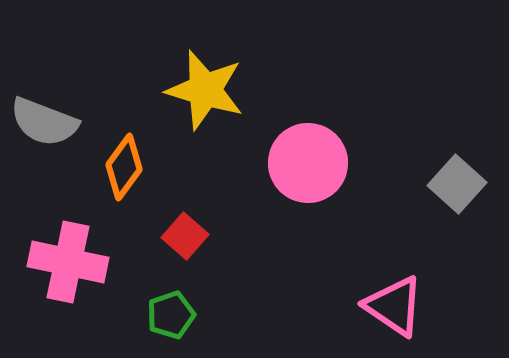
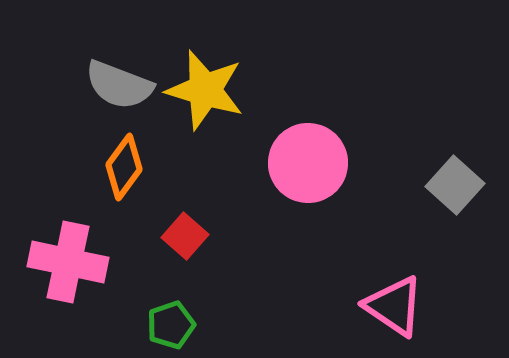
gray semicircle: moved 75 px right, 37 px up
gray square: moved 2 px left, 1 px down
green pentagon: moved 10 px down
